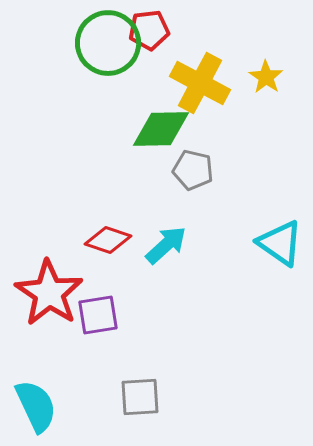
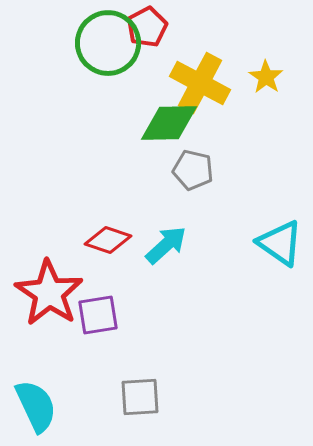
red pentagon: moved 2 px left, 3 px up; rotated 21 degrees counterclockwise
green diamond: moved 8 px right, 6 px up
